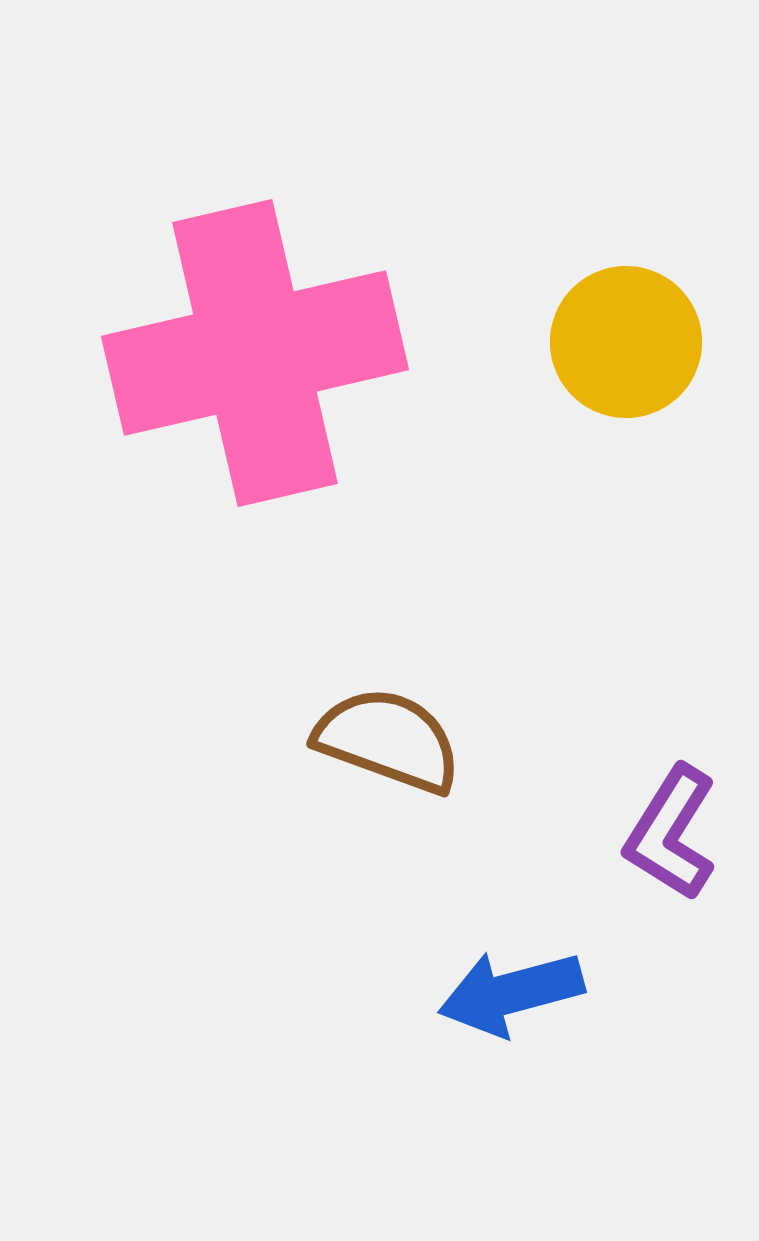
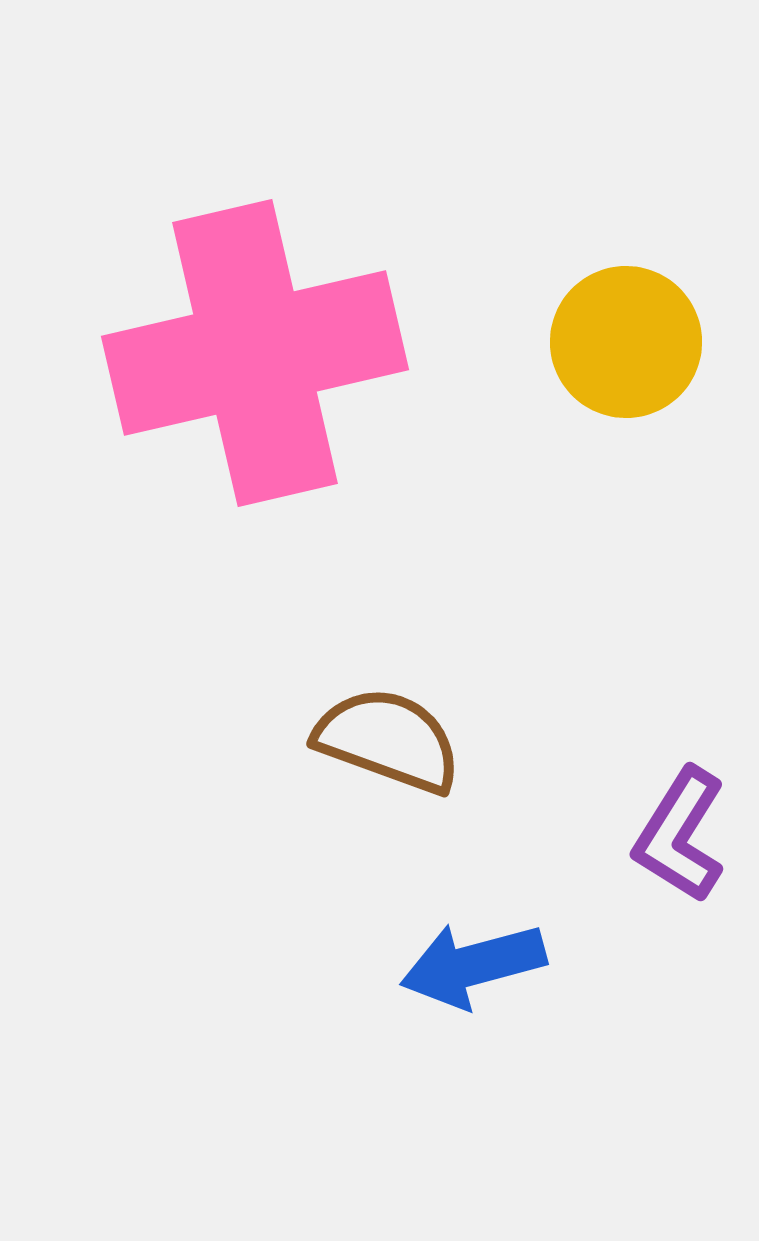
purple L-shape: moved 9 px right, 2 px down
blue arrow: moved 38 px left, 28 px up
